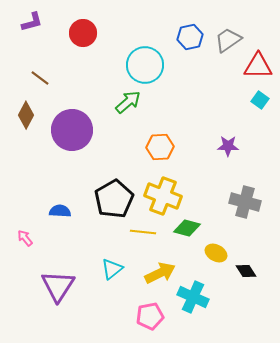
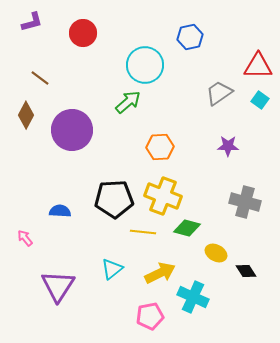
gray trapezoid: moved 9 px left, 53 px down
black pentagon: rotated 27 degrees clockwise
